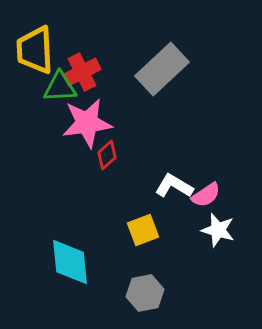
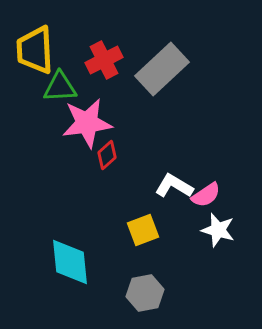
red cross: moved 22 px right, 12 px up
